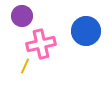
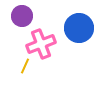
blue circle: moved 7 px left, 3 px up
pink cross: rotated 8 degrees counterclockwise
